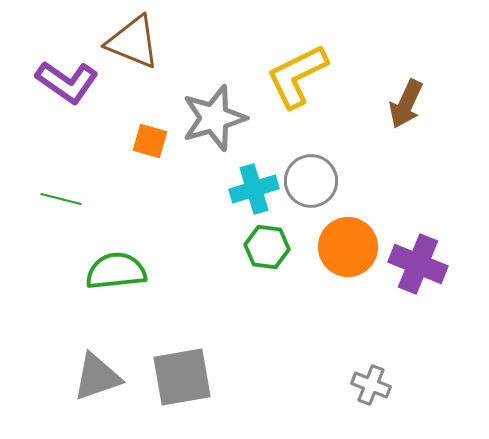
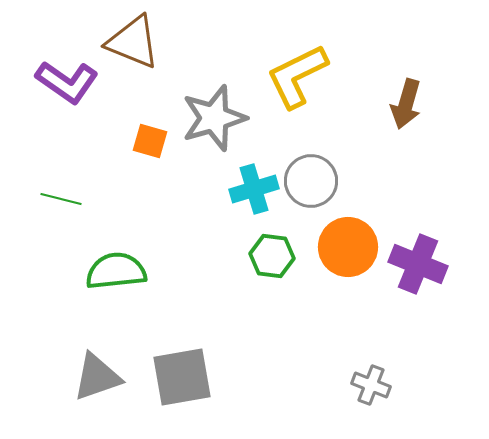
brown arrow: rotated 9 degrees counterclockwise
green hexagon: moved 5 px right, 9 px down
